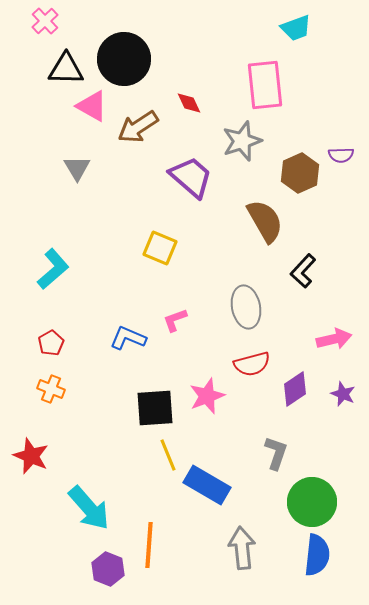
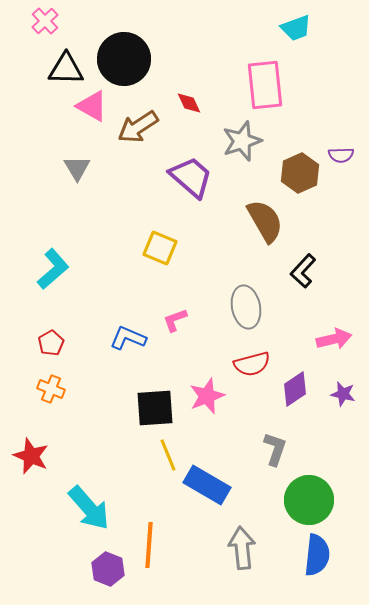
purple star: rotated 10 degrees counterclockwise
gray L-shape: moved 1 px left, 4 px up
green circle: moved 3 px left, 2 px up
